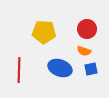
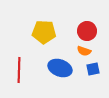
red circle: moved 2 px down
blue square: moved 2 px right
